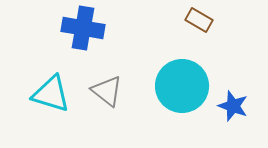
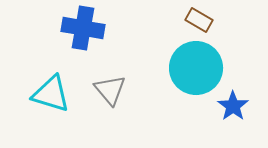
cyan circle: moved 14 px right, 18 px up
gray triangle: moved 3 px right, 1 px up; rotated 12 degrees clockwise
blue star: rotated 16 degrees clockwise
